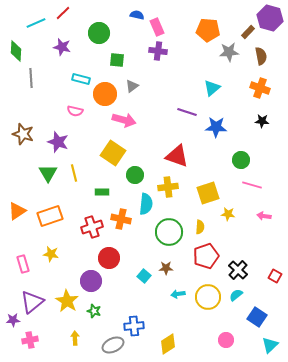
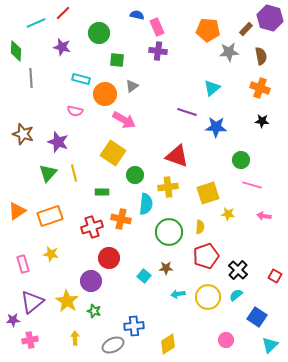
brown rectangle at (248, 32): moved 2 px left, 3 px up
pink arrow at (124, 120): rotated 15 degrees clockwise
green triangle at (48, 173): rotated 12 degrees clockwise
